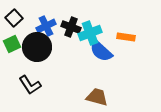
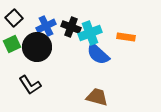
blue semicircle: moved 3 px left, 3 px down
